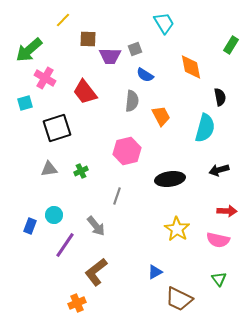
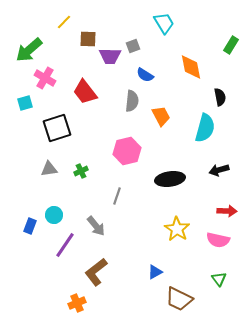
yellow line: moved 1 px right, 2 px down
gray square: moved 2 px left, 3 px up
